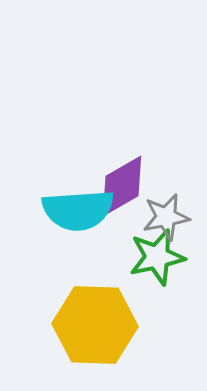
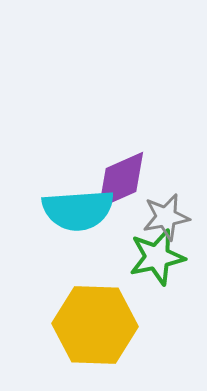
purple diamond: moved 1 px left, 6 px up; rotated 6 degrees clockwise
